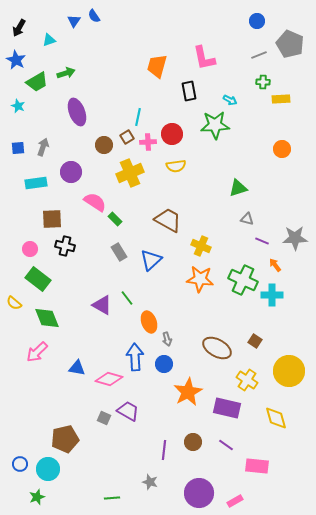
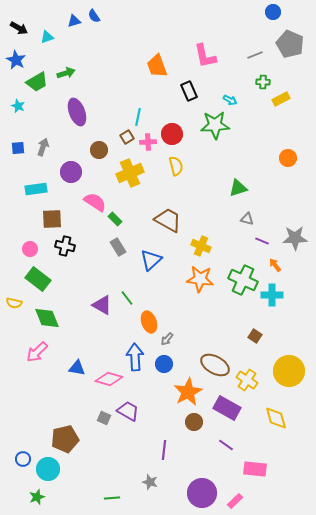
blue triangle at (74, 21): rotated 40 degrees clockwise
blue circle at (257, 21): moved 16 px right, 9 px up
black arrow at (19, 28): rotated 90 degrees counterclockwise
cyan triangle at (49, 40): moved 2 px left, 3 px up
gray line at (259, 55): moved 4 px left
pink L-shape at (204, 58): moved 1 px right, 2 px up
orange trapezoid at (157, 66): rotated 35 degrees counterclockwise
black rectangle at (189, 91): rotated 12 degrees counterclockwise
yellow rectangle at (281, 99): rotated 24 degrees counterclockwise
brown circle at (104, 145): moved 5 px left, 5 px down
orange circle at (282, 149): moved 6 px right, 9 px down
yellow semicircle at (176, 166): rotated 96 degrees counterclockwise
cyan rectangle at (36, 183): moved 6 px down
gray rectangle at (119, 252): moved 1 px left, 5 px up
yellow semicircle at (14, 303): rotated 28 degrees counterclockwise
gray arrow at (167, 339): rotated 56 degrees clockwise
brown square at (255, 341): moved 5 px up
brown ellipse at (217, 348): moved 2 px left, 17 px down
purple rectangle at (227, 408): rotated 16 degrees clockwise
brown circle at (193, 442): moved 1 px right, 20 px up
blue circle at (20, 464): moved 3 px right, 5 px up
pink rectangle at (257, 466): moved 2 px left, 3 px down
purple circle at (199, 493): moved 3 px right
pink rectangle at (235, 501): rotated 14 degrees counterclockwise
